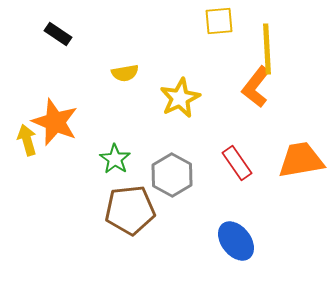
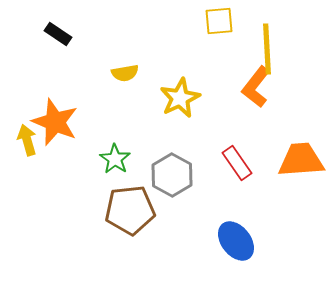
orange trapezoid: rotated 6 degrees clockwise
